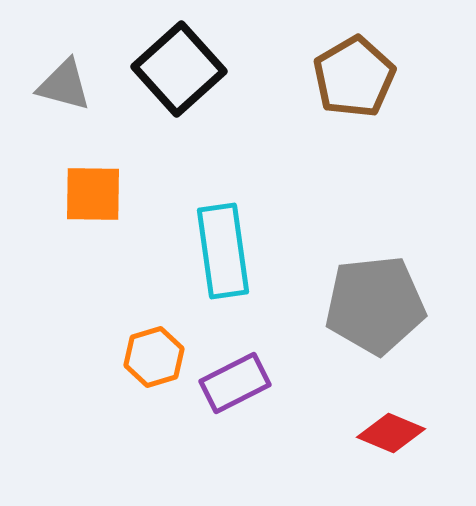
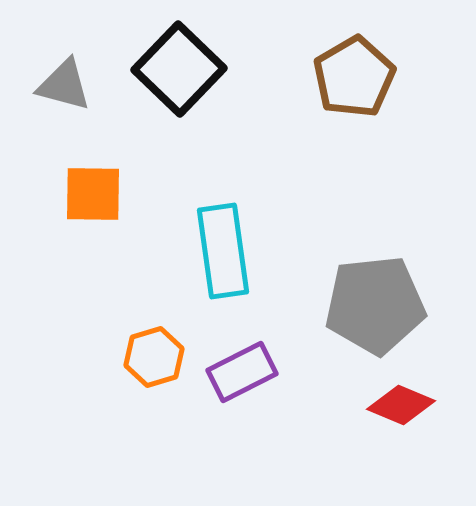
black square: rotated 4 degrees counterclockwise
purple rectangle: moved 7 px right, 11 px up
red diamond: moved 10 px right, 28 px up
